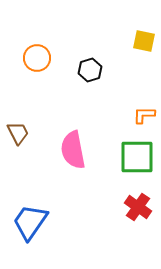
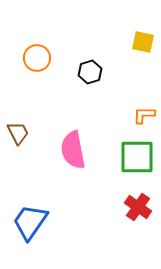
yellow square: moved 1 px left, 1 px down
black hexagon: moved 2 px down
